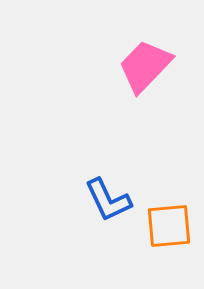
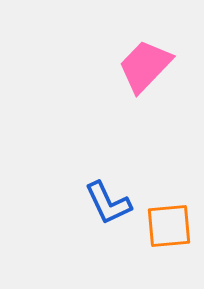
blue L-shape: moved 3 px down
